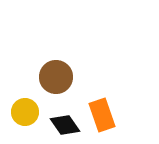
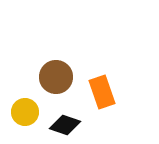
orange rectangle: moved 23 px up
black diamond: rotated 36 degrees counterclockwise
